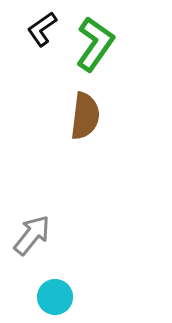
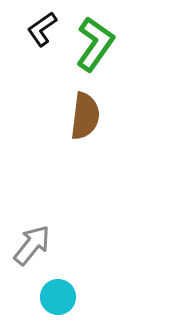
gray arrow: moved 10 px down
cyan circle: moved 3 px right
